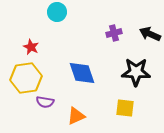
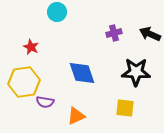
yellow hexagon: moved 2 px left, 4 px down
